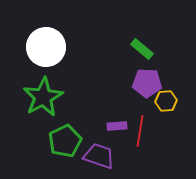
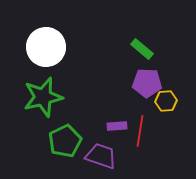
green star: rotated 15 degrees clockwise
purple trapezoid: moved 2 px right
